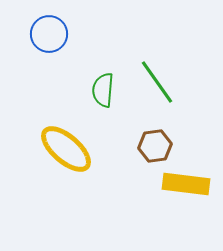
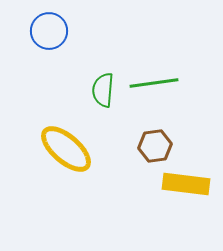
blue circle: moved 3 px up
green line: moved 3 px left, 1 px down; rotated 63 degrees counterclockwise
